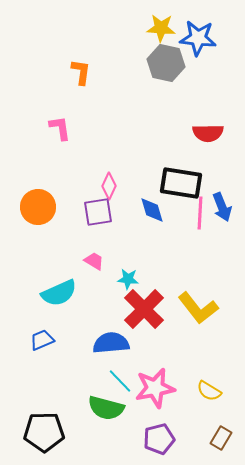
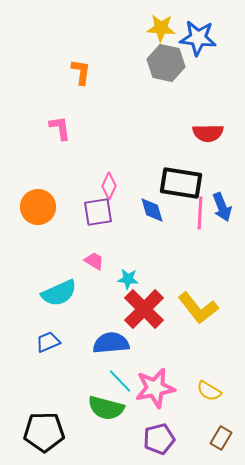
blue trapezoid: moved 6 px right, 2 px down
